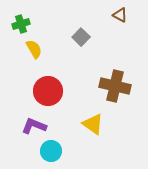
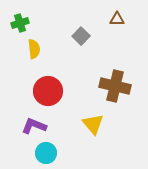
brown triangle: moved 3 px left, 4 px down; rotated 28 degrees counterclockwise
green cross: moved 1 px left, 1 px up
gray square: moved 1 px up
yellow semicircle: rotated 24 degrees clockwise
yellow triangle: rotated 15 degrees clockwise
cyan circle: moved 5 px left, 2 px down
